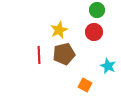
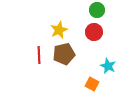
orange square: moved 7 px right, 1 px up
